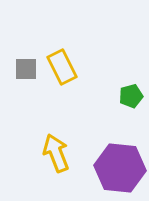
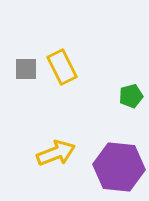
yellow arrow: rotated 90 degrees clockwise
purple hexagon: moved 1 px left, 1 px up
